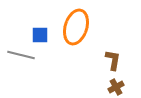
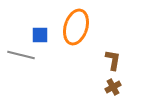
brown cross: moved 3 px left
